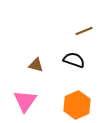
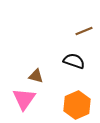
black semicircle: moved 1 px down
brown triangle: moved 11 px down
pink triangle: moved 1 px left, 2 px up
